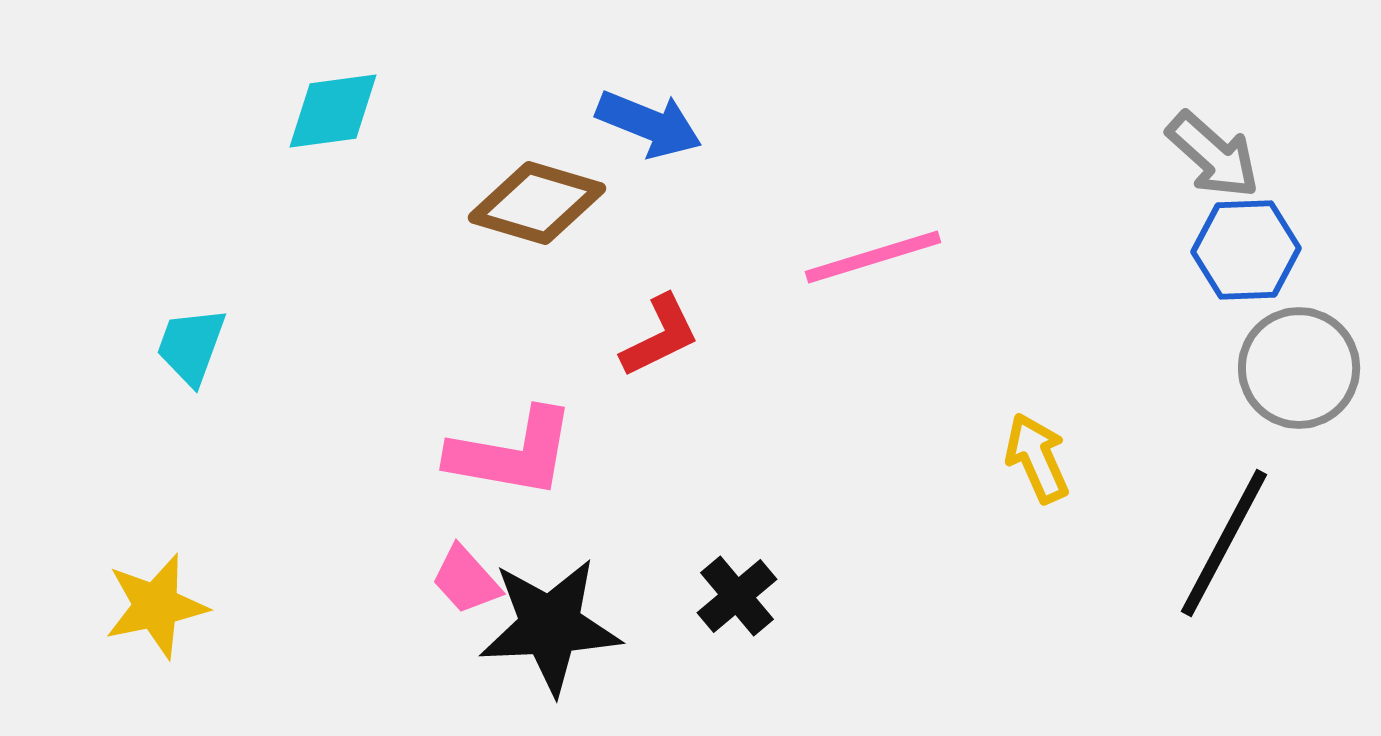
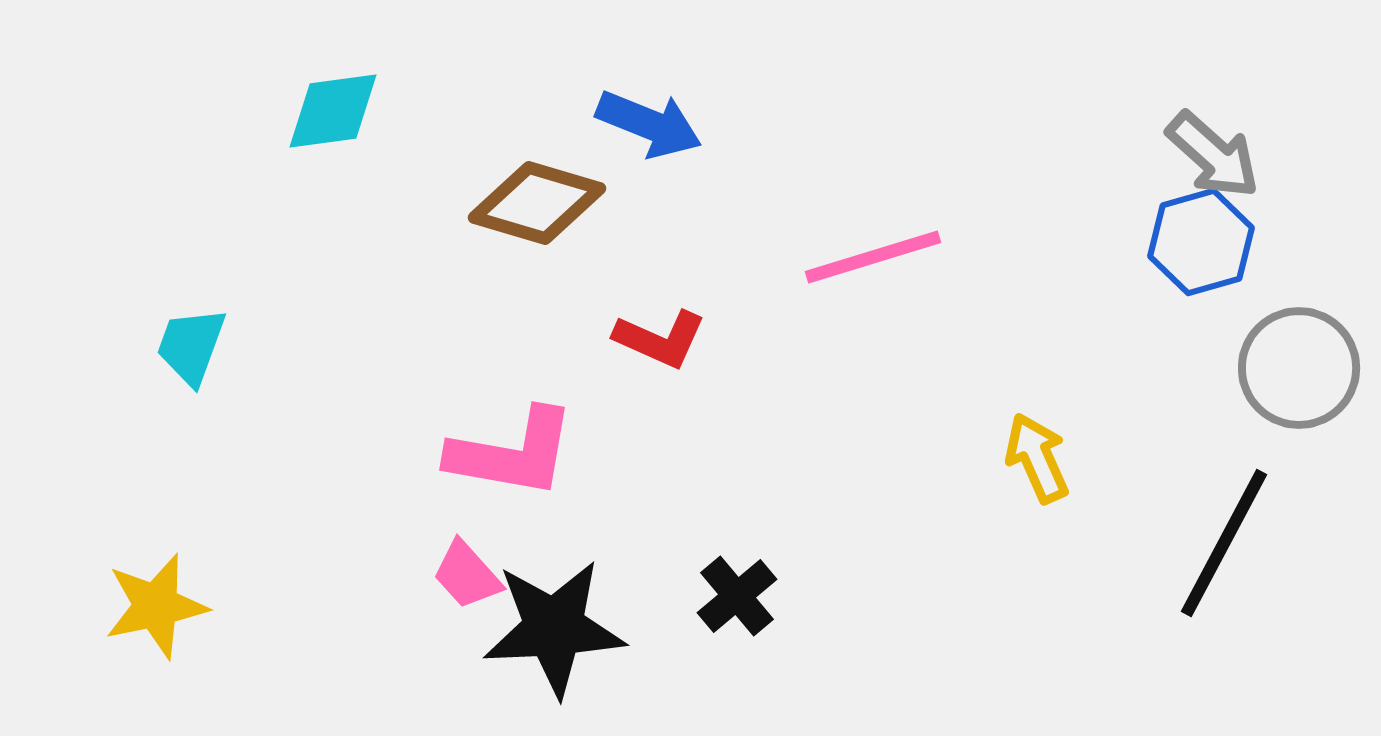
blue hexagon: moved 45 px left, 8 px up; rotated 14 degrees counterclockwise
red L-shape: moved 3 px down; rotated 50 degrees clockwise
pink trapezoid: moved 1 px right, 5 px up
black star: moved 4 px right, 2 px down
